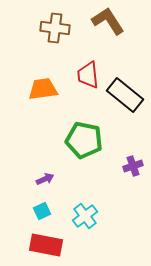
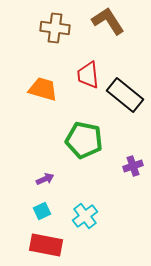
orange trapezoid: rotated 24 degrees clockwise
